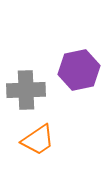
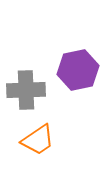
purple hexagon: moved 1 px left
